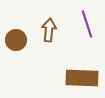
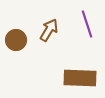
brown arrow: rotated 25 degrees clockwise
brown rectangle: moved 2 px left
